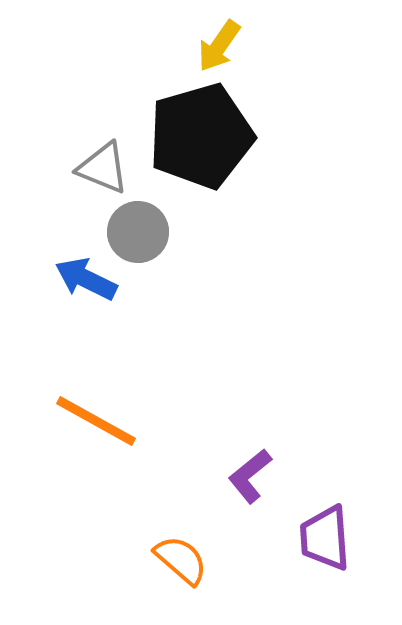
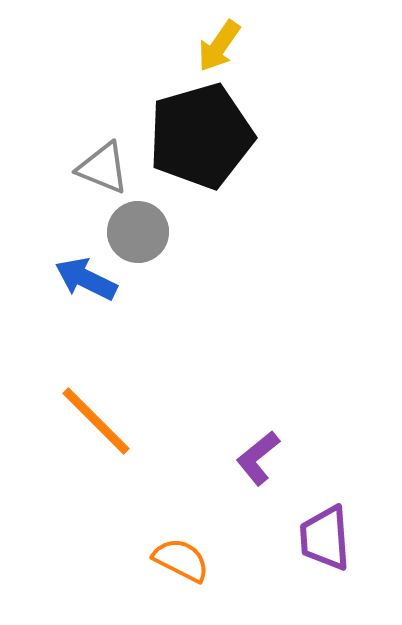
orange line: rotated 16 degrees clockwise
purple L-shape: moved 8 px right, 18 px up
orange semicircle: rotated 14 degrees counterclockwise
